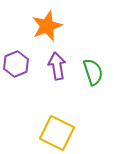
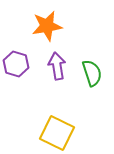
orange star: rotated 12 degrees clockwise
purple hexagon: rotated 20 degrees counterclockwise
green semicircle: moved 1 px left, 1 px down
